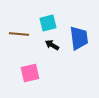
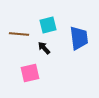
cyan square: moved 2 px down
black arrow: moved 8 px left, 3 px down; rotated 16 degrees clockwise
